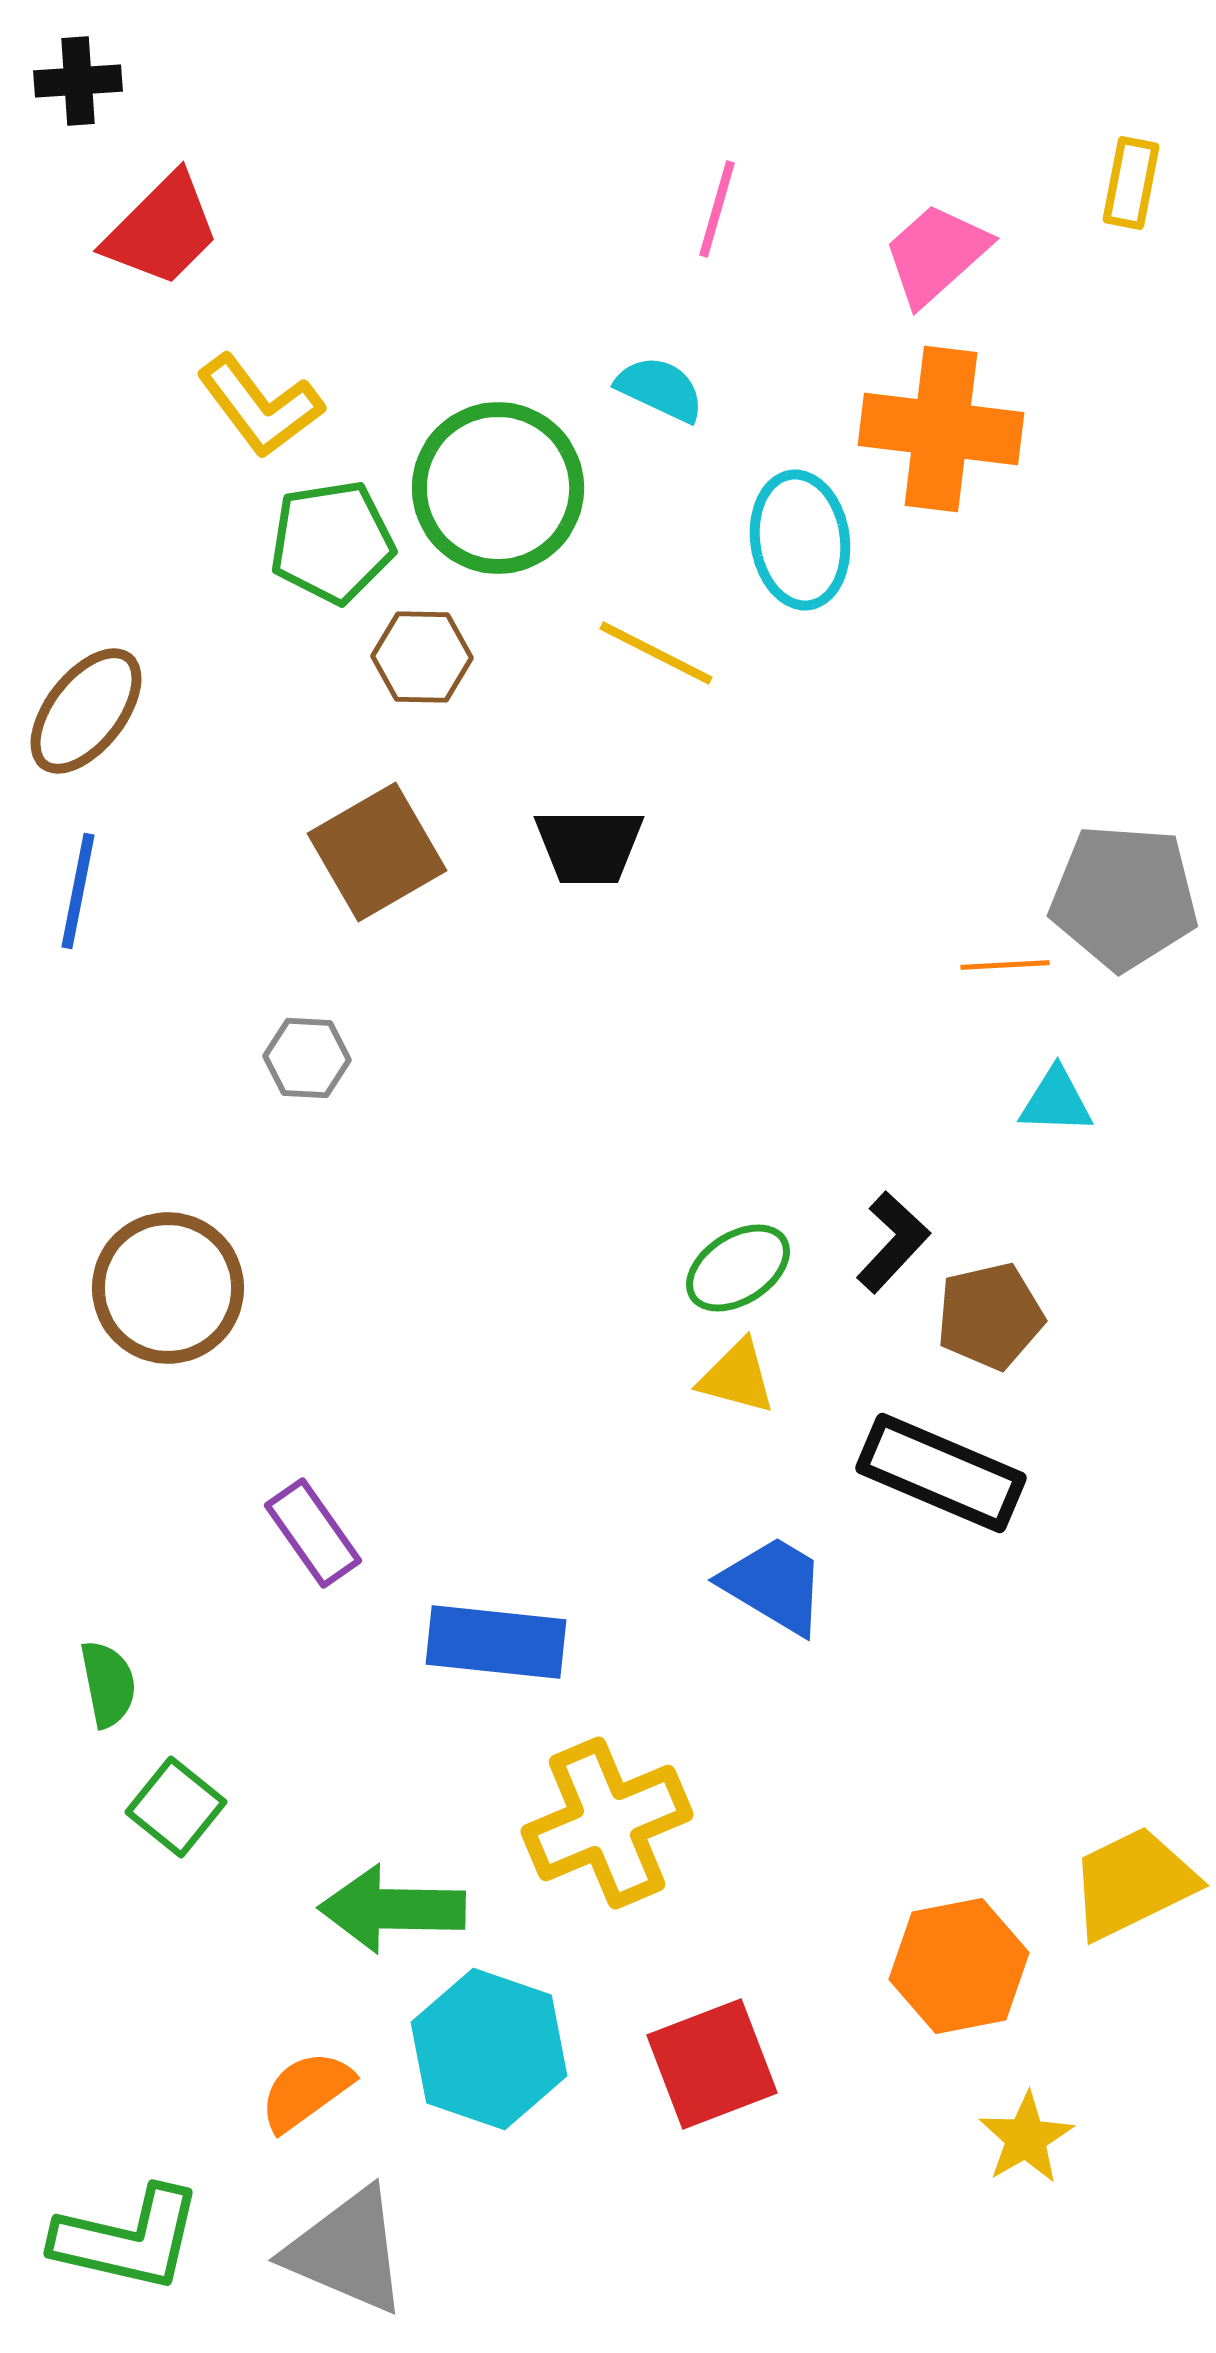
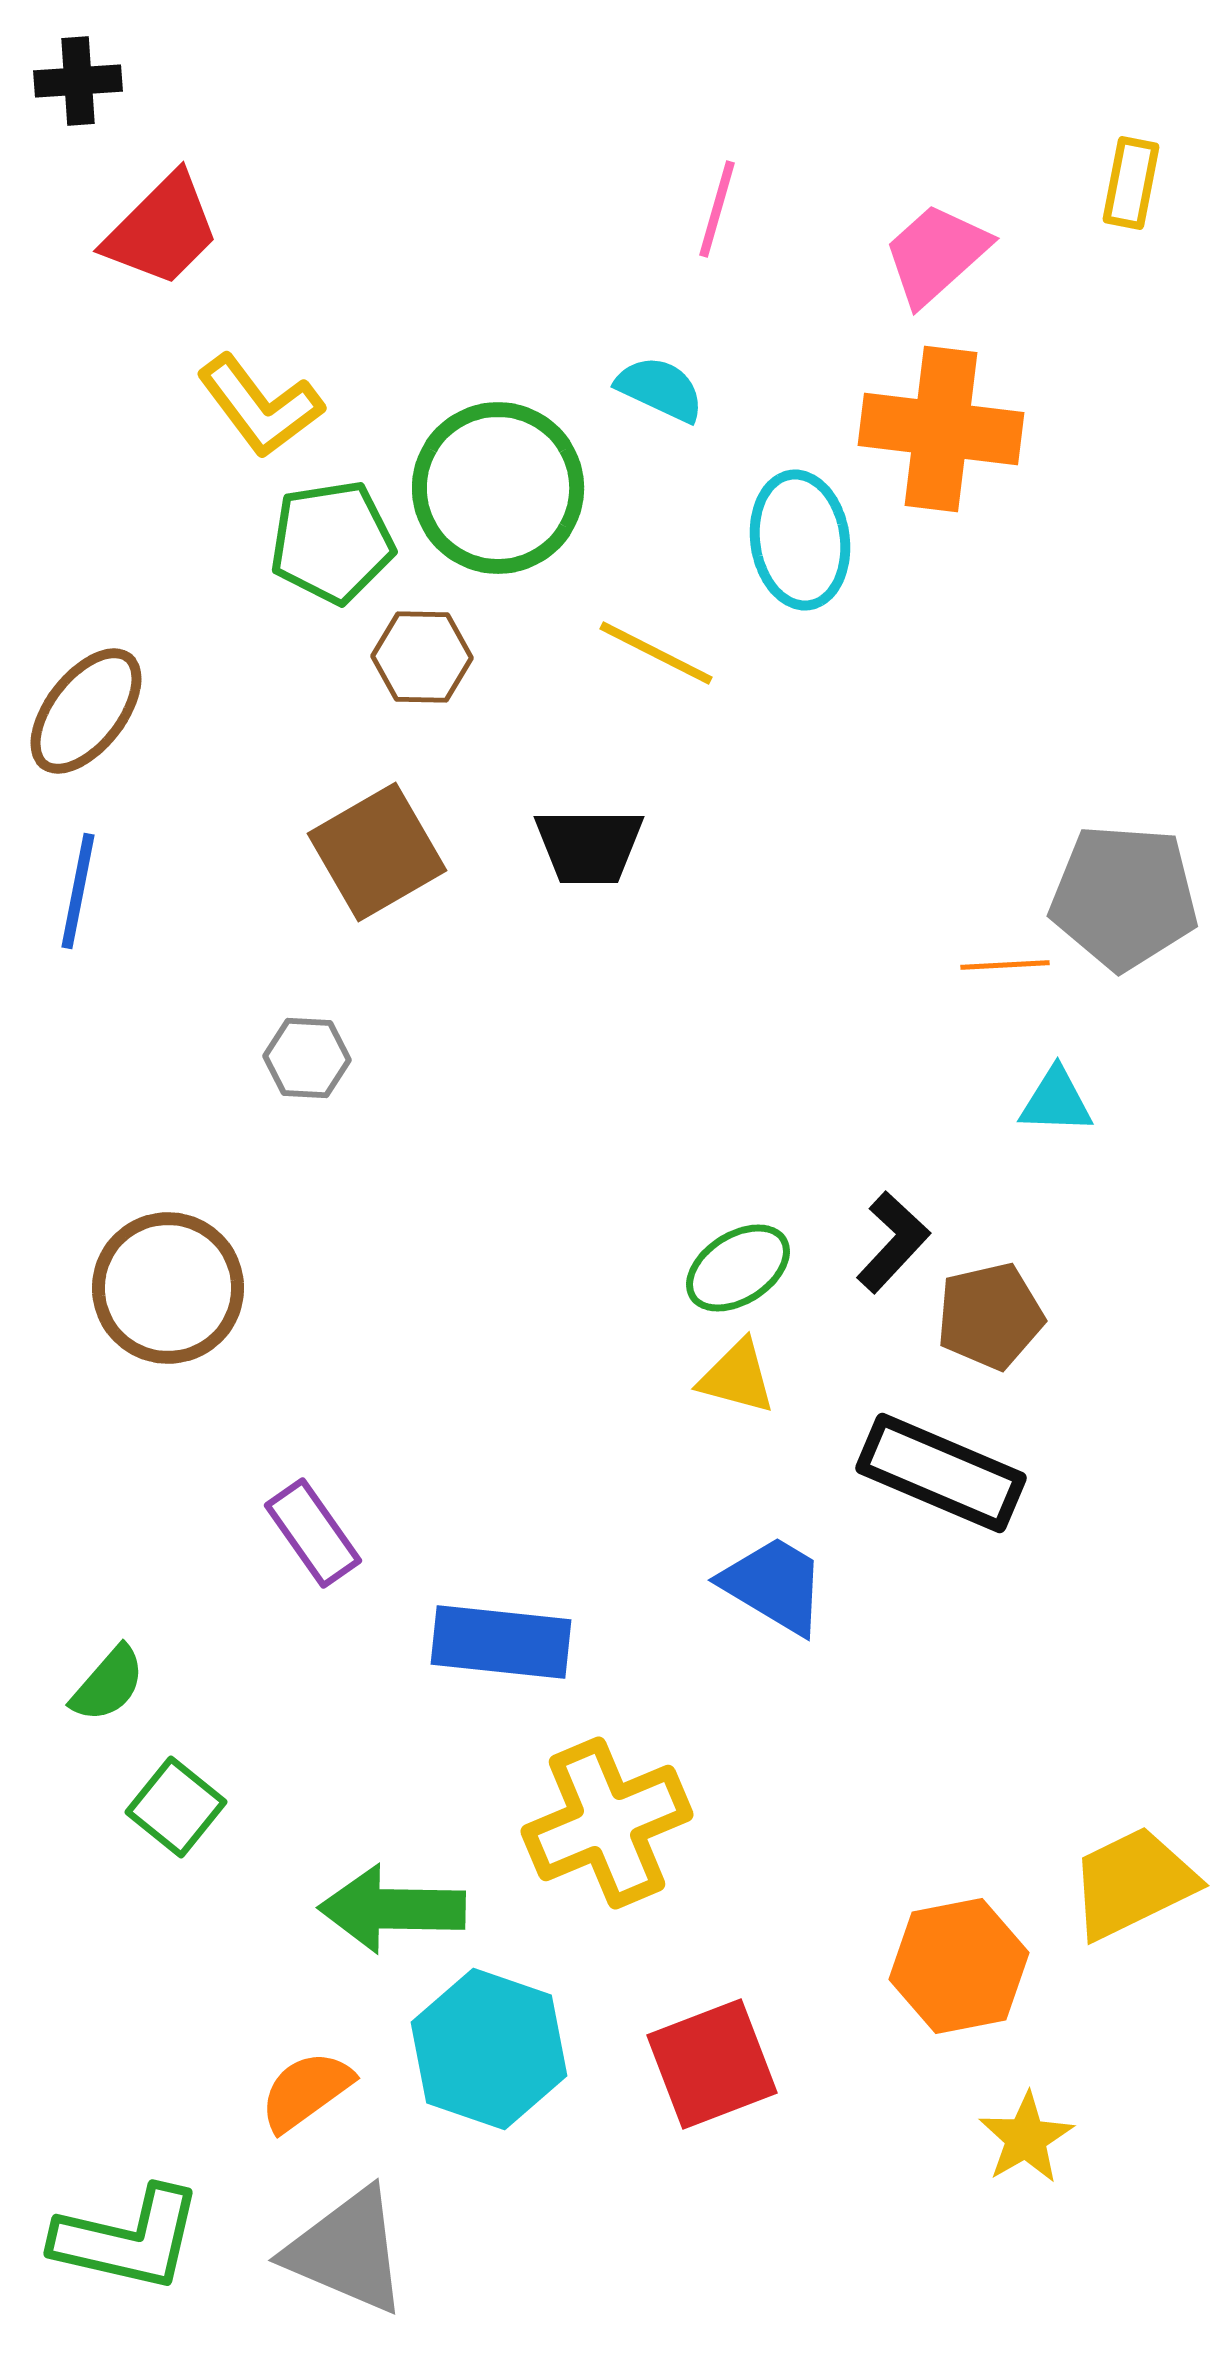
blue rectangle at (496, 1642): moved 5 px right
green semicircle at (108, 1684): rotated 52 degrees clockwise
